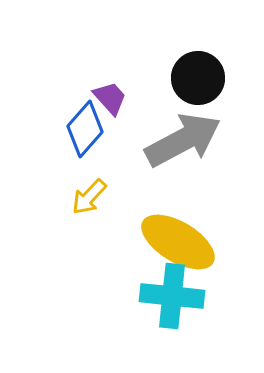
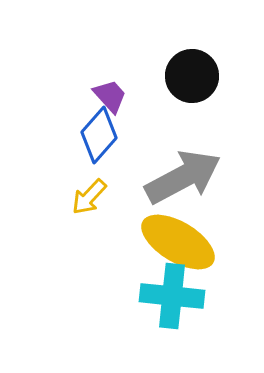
black circle: moved 6 px left, 2 px up
purple trapezoid: moved 2 px up
blue diamond: moved 14 px right, 6 px down
gray arrow: moved 37 px down
